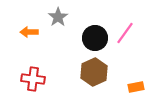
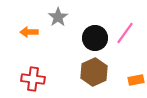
orange rectangle: moved 7 px up
